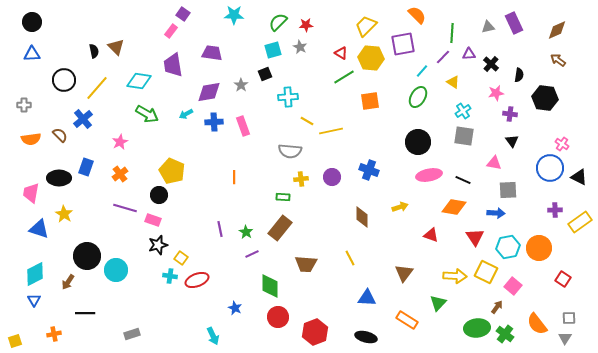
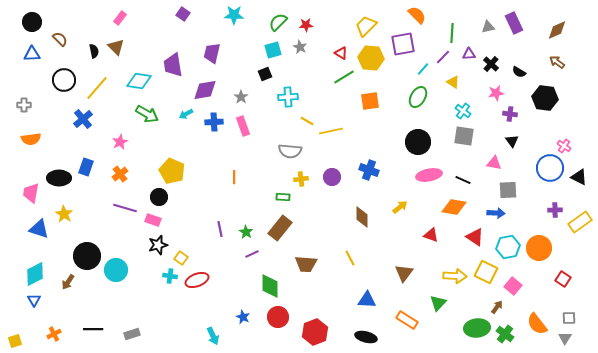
pink rectangle at (171, 31): moved 51 px left, 13 px up
purple trapezoid at (212, 53): rotated 85 degrees counterclockwise
brown arrow at (558, 60): moved 1 px left, 2 px down
cyan line at (422, 71): moved 1 px right, 2 px up
black semicircle at (519, 75): moved 3 px up; rotated 112 degrees clockwise
gray star at (241, 85): moved 12 px down
purple diamond at (209, 92): moved 4 px left, 2 px up
cyan cross at (463, 111): rotated 21 degrees counterclockwise
brown semicircle at (60, 135): moved 96 px up
pink cross at (562, 144): moved 2 px right, 2 px down
black circle at (159, 195): moved 2 px down
yellow arrow at (400, 207): rotated 21 degrees counterclockwise
red triangle at (475, 237): rotated 24 degrees counterclockwise
blue triangle at (367, 298): moved 2 px down
blue star at (235, 308): moved 8 px right, 9 px down
black line at (85, 313): moved 8 px right, 16 px down
orange cross at (54, 334): rotated 16 degrees counterclockwise
